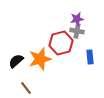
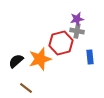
brown line: rotated 16 degrees counterclockwise
